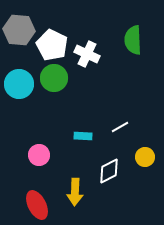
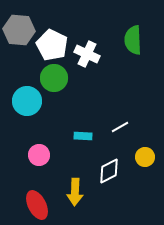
cyan circle: moved 8 px right, 17 px down
